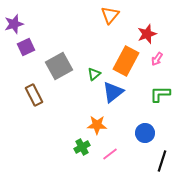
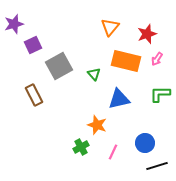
orange triangle: moved 12 px down
purple square: moved 7 px right, 2 px up
orange rectangle: rotated 76 degrees clockwise
green triangle: rotated 32 degrees counterclockwise
blue triangle: moved 6 px right, 7 px down; rotated 25 degrees clockwise
orange star: rotated 18 degrees clockwise
blue circle: moved 10 px down
green cross: moved 1 px left
pink line: moved 3 px right, 2 px up; rotated 28 degrees counterclockwise
black line: moved 5 px left, 5 px down; rotated 55 degrees clockwise
